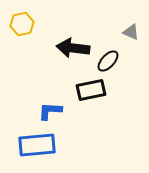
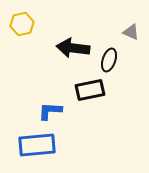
black ellipse: moved 1 px right, 1 px up; rotated 25 degrees counterclockwise
black rectangle: moved 1 px left
